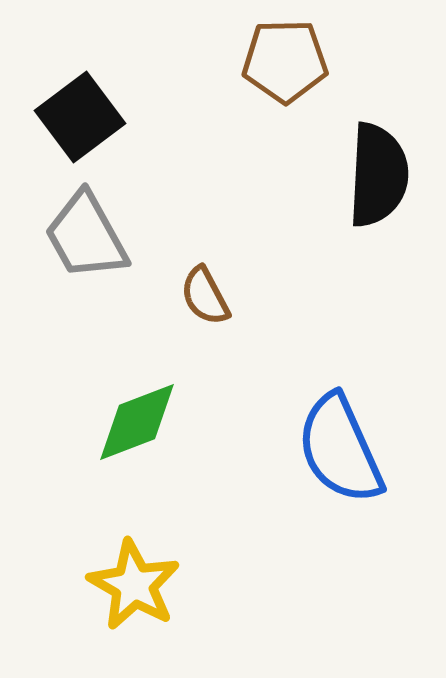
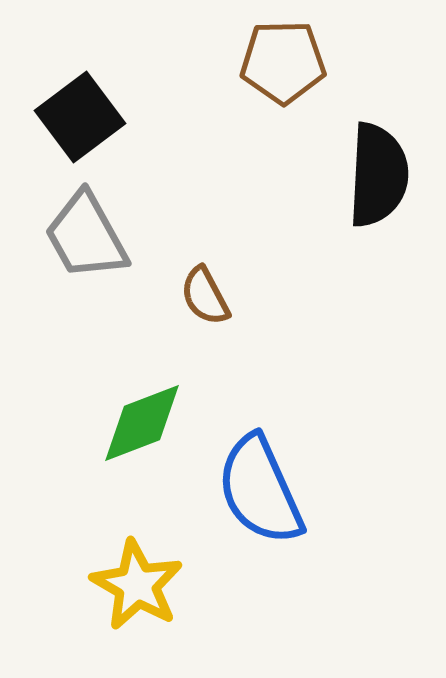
brown pentagon: moved 2 px left, 1 px down
green diamond: moved 5 px right, 1 px down
blue semicircle: moved 80 px left, 41 px down
yellow star: moved 3 px right
